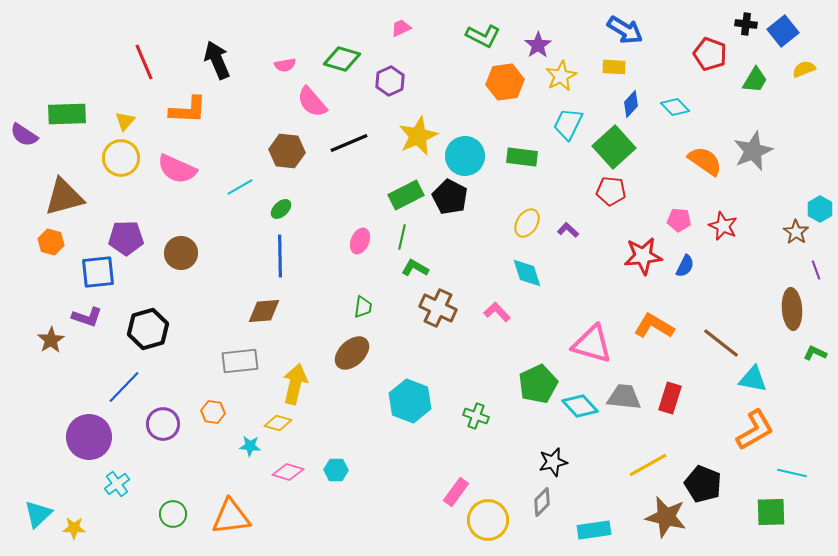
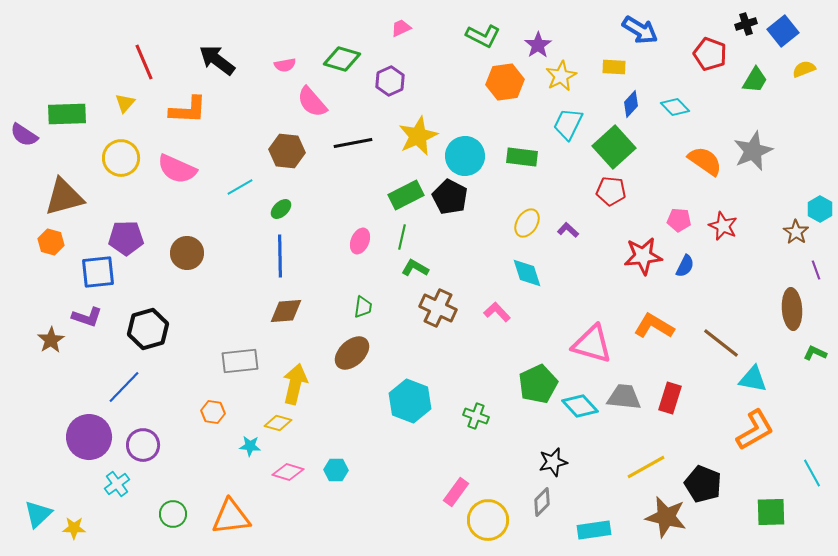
black cross at (746, 24): rotated 25 degrees counterclockwise
blue arrow at (625, 30): moved 15 px right
black arrow at (217, 60): rotated 30 degrees counterclockwise
yellow triangle at (125, 121): moved 18 px up
black line at (349, 143): moved 4 px right; rotated 12 degrees clockwise
brown circle at (181, 253): moved 6 px right
brown diamond at (264, 311): moved 22 px right
purple circle at (163, 424): moved 20 px left, 21 px down
yellow line at (648, 465): moved 2 px left, 2 px down
cyan line at (792, 473): moved 20 px right; rotated 48 degrees clockwise
